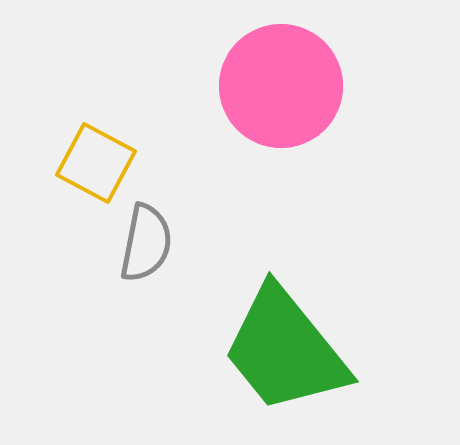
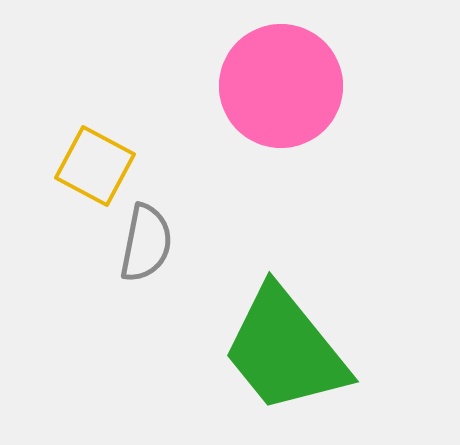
yellow square: moved 1 px left, 3 px down
